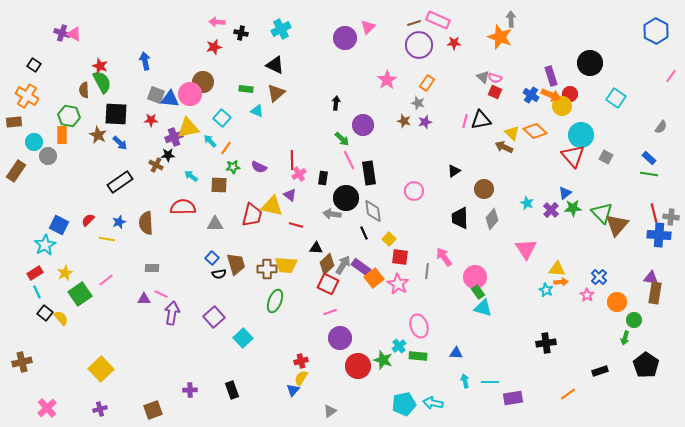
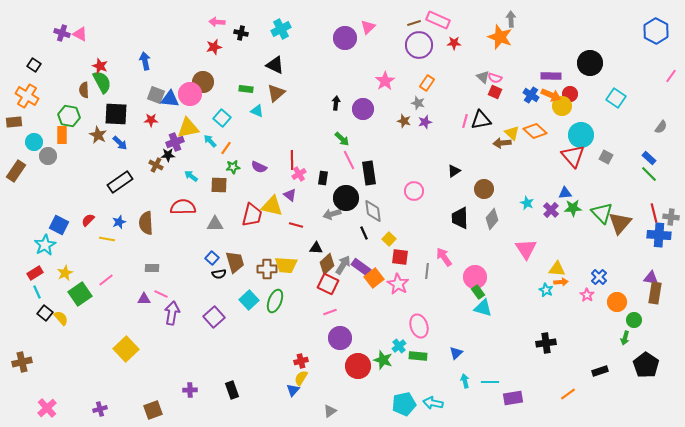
pink triangle at (74, 34): moved 6 px right
purple rectangle at (551, 76): rotated 72 degrees counterclockwise
pink star at (387, 80): moved 2 px left, 1 px down
purple circle at (363, 125): moved 16 px up
purple cross at (174, 137): moved 1 px right, 5 px down
brown arrow at (504, 147): moved 2 px left, 4 px up; rotated 30 degrees counterclockwise
green line at (649, 174): rotated 36 degrees clockwise
blue triangle at (565, 193): rotated 32 degrees clockwise
gray arrow at (332, 214): rotated 24 degrees counterclockwise
brown triangle at (617, 225): moved 3 px right, 2 px up
brown trapezoid at (236, 264): moved 1 px left, 2 px up
cyan square at (243, 338): moved 6 px right, 38 px up
blue triangle at (456, 353): rotated 48 degrees counterclockwise
yellow square at (101, 369): moved 25 px right, 20 px up
